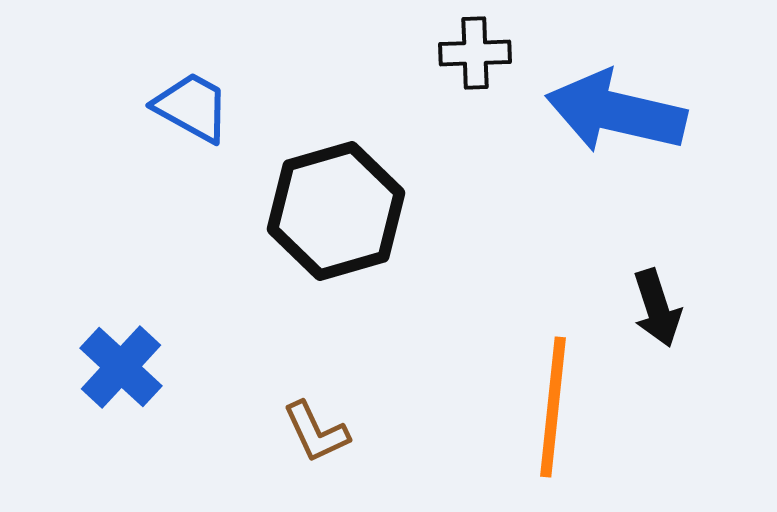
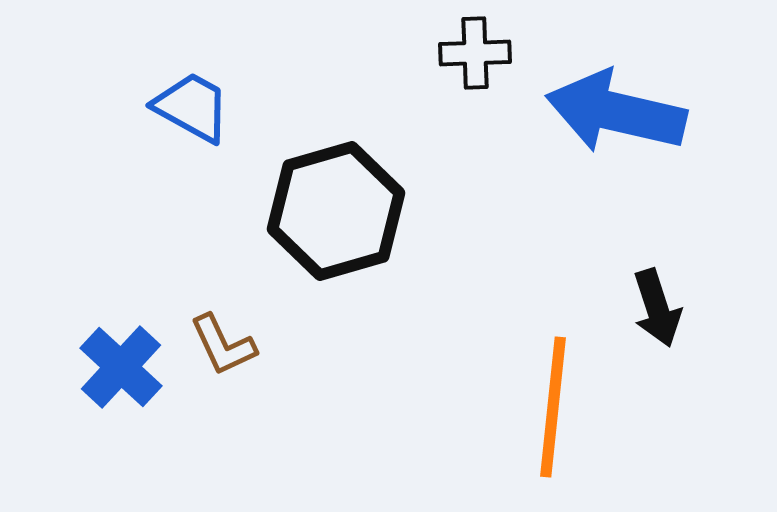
brown L-shape: moved 93 px left, 87 px up
